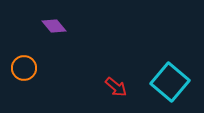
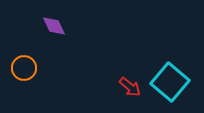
purple diamond: rotated 15 degrees clockwise
red arrow: moved 14 px right
